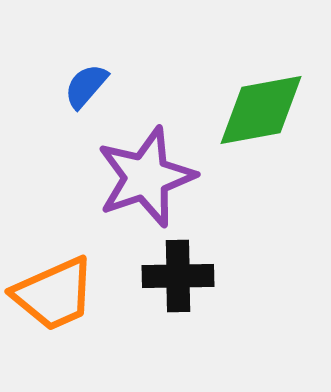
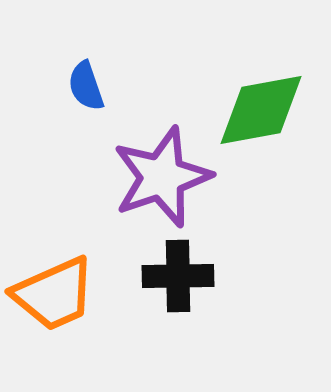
blue semicircle: rotated 60 degrees counterclockwise
purple star: moved 16 px right
